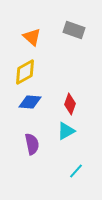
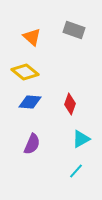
yellow diamond: rotated 68 degrees clockwise
cyan triangle: moved 15 px right, 8 px down
purple semicircle: rotated 35 degrees clockwise
